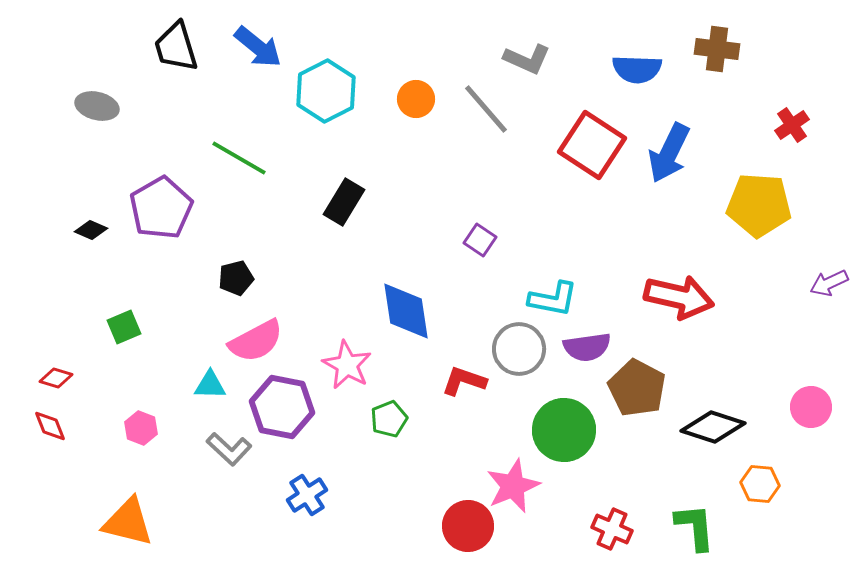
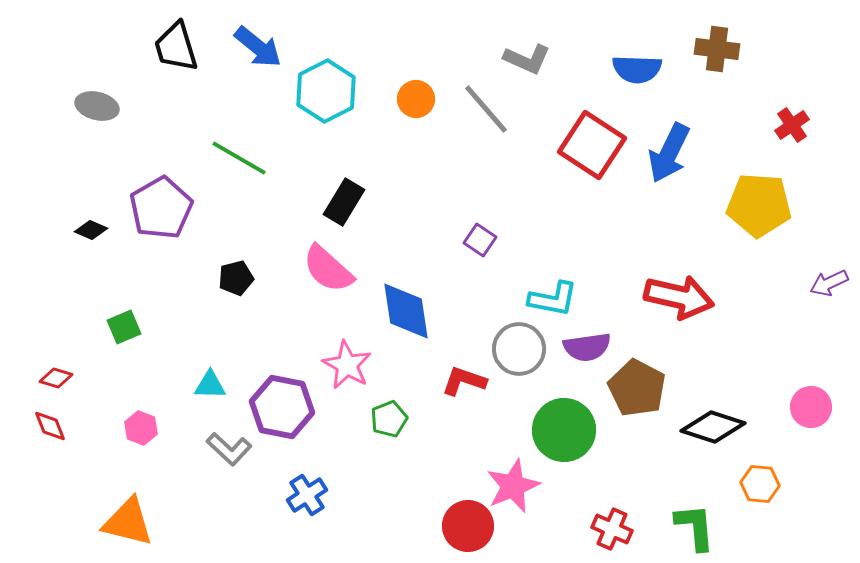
pink semicircle at (256, 341): moved 72 px right, 72 px up; rotated 70 degrees clockwise
